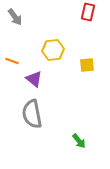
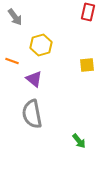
yellow hexagon: moved 12 px left, 5 px up; rotated 10 degrees counterclockwise
